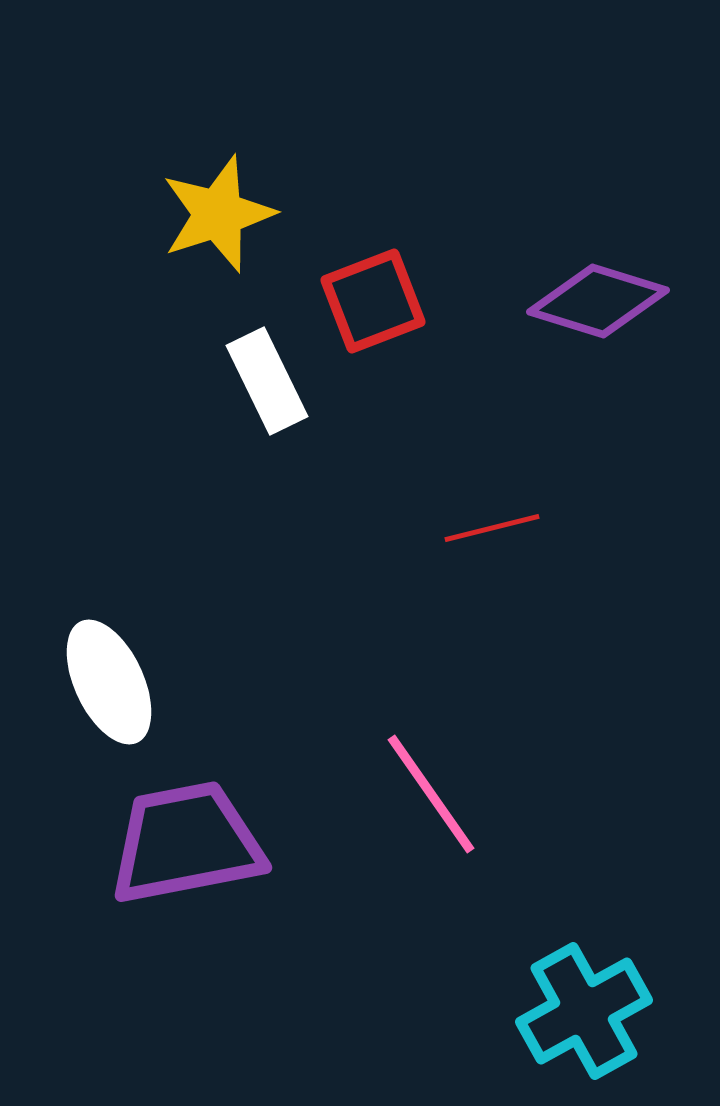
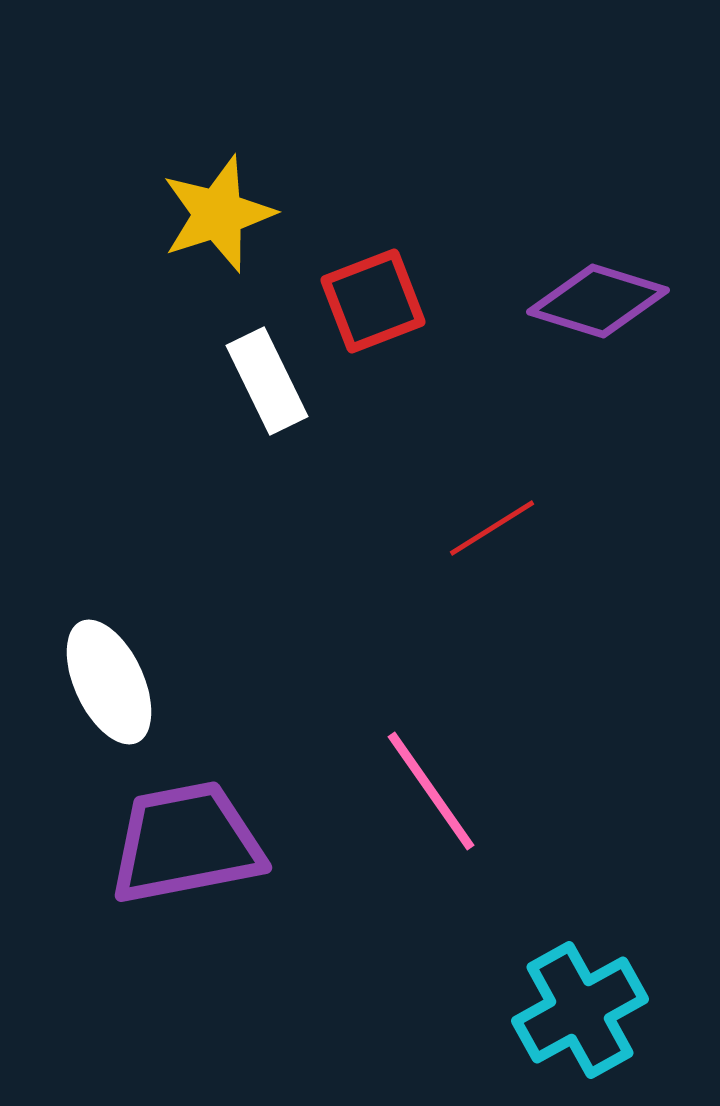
red line: rotated 18 degrees counterclockwise
pink line: moved 3 px up
cyan cross: moved 4 px left, 1 px up
